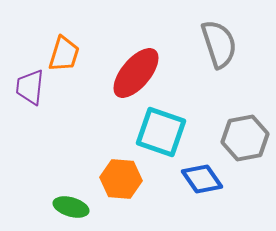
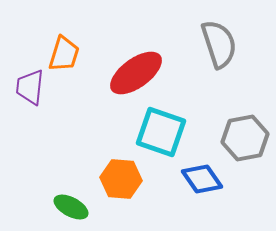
red ellipse: rotated 14 degrees clockwise
green ellipse: rotated 12 degrees clockwise
